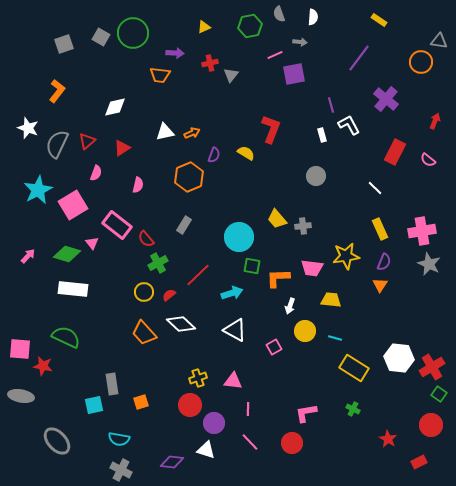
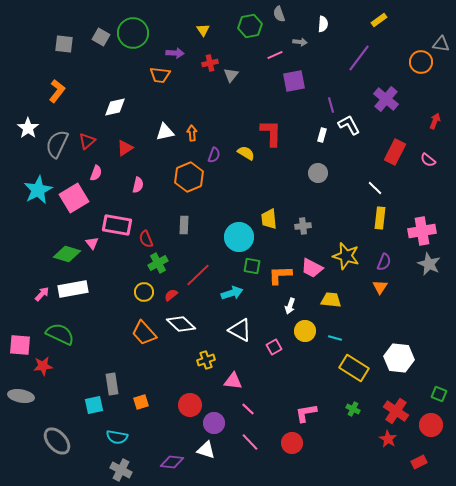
white semicircle at (313, 17): moved 10 px right, 7 px down
yellow rectangle at (379, 20): rotated 70 degrees counterclockwise
yellow triangle at (204, 27): moved 1 px left, 3 px down; rotated 40 degrees counterclockwise
gray triangle at (439, 41): moved 2 px right, 3 px down
gray square at (64, 44): rotated 24 degrees clockwise
purple square at (294, 74): moved 7 px down
white star at (28, 128): rotated 15 degrees clockwise
red L-shape at (271, 129): moved 4 px down; rotated 20 degrees counterclockwise
orange arrow at (192, 133): rotated 70 degrees counterclockwise
white rectangle at (322, 135): rotated 32 degrees clockwise
red triangle at (122, 148): moved 3 px right
gray circle at (316, 176): moved 2 px right, 3 px up
pink square at (73, 205): moved 1 px right, 7 px up
yellow trapezoid at (277, 219): moved 8 px left; rotated 35 degrees clockwise
pink rectangle at (117, 225): rotated 28 degrees counterclockwise
gray rectangle at (184, 225): rotated 30 degrees counterclockwise
yellow rectangle at (380, 229): moved 11 px up; rotated 30 degrees clockwise
red semicircle at (146, 239): rotated 18 degrees clockwise
pink arrow at (28, 256): moved 14 px right, 38 px down
yellow star at (346, 256): rotated 24 degrees clockwise
pink trapezoid at (312, 268): rotated 20 degrees clockwise
orange L-shape at (278, 278): moved 2 px right, 3 px up
orange triangle at (380, 285): moved 2 px down
white rectangle at (73, 289): rotated 16 degrees counterclockwise
red semicircle at (169, 295): moved 2 px right
white triangle at (235, 330): moved 5 px right
green semicircle at (66, 337): moved 6 px left, 3 px up
pink square at (20, 349): moved 4 px up
red star at (43, 366): rotated 18 degrees counterclockwise
red cross at (432, 367): moved 36 px left, 44 px down; rotated 25 degrees counterclockwise
yellow cross at (198, 378): moved 8 px right, 18 px up
green square at (439, 394): rotated 14 degrees counterclockwise
pink line at (248, 409): rotated 48 degrees counterclockwise
cyan semicircle at (119, 439): moved 2 px left, 2 px up
